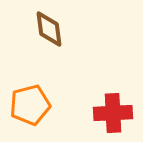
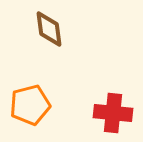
red cross: rotated 9 degrees clockwise
